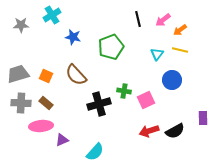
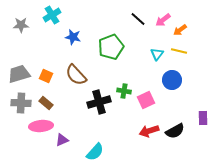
black line: rotated 35 degrees counterclockwise
yellow line: moved 1 px left, 1 px down
gray trapezoid: moved 1 px right
black cross: moved 2 px up
